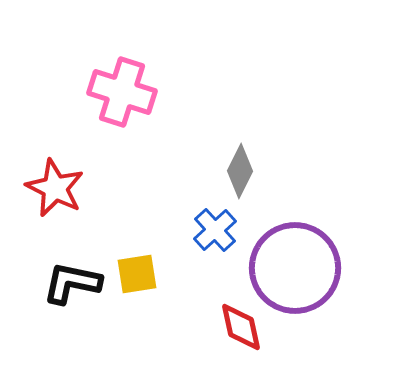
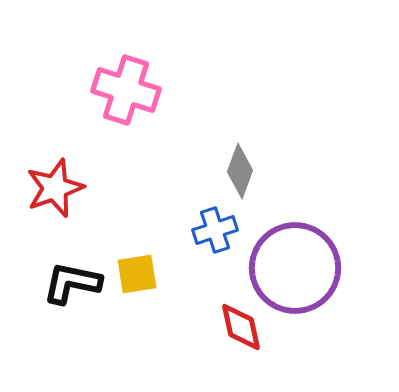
pink cross: moved 4 px right, 2 px up
gray diamond: rotated 6 degrees counterclockwise
red star: rotated 26 degrees clockwise
blue cross: rotated 24 degrees clockwise
